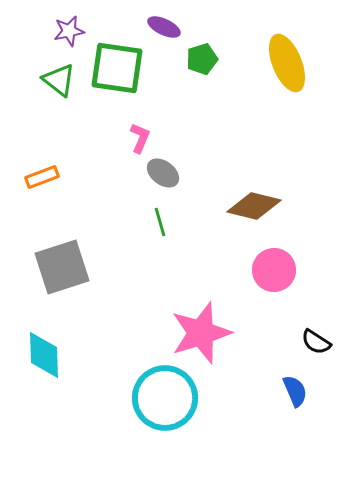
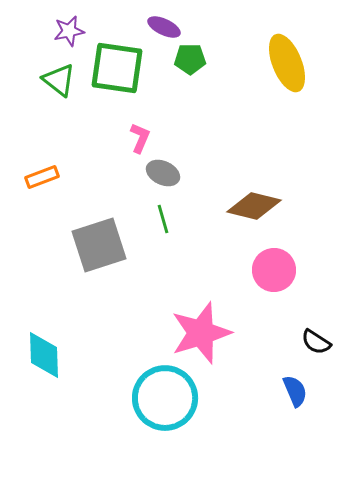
green pentagon: moved 12 px left; rotated 16 degrees clockwise
gray ellipse: rotated 12 degrees counterclockwise
green line: moved 3 px right, 3 px up
gray square: moved 37 px right, 22 px up
